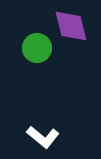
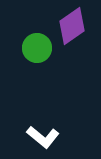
purple diamond: moved 1 px right; rotated 69 degrees clockwise
